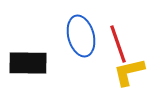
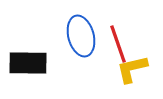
yellow L-shape: moved 3 px right, 3 px up
